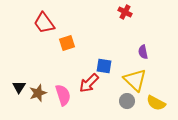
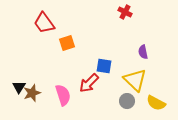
brown star: moved 6 px left
